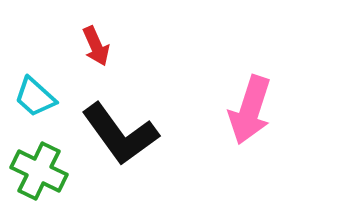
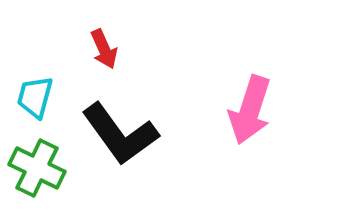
red arrow: moved 8 px right, 3 px down
cyan trapezoid: rotated 63 degrees clockwise
green cross: moved 2 px left, 3 px up
